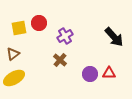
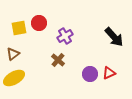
brown cross: moved 2 px left
red triangle: rotated 24 degrees counterclockwise
